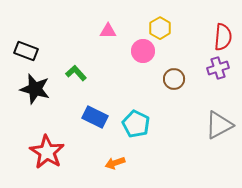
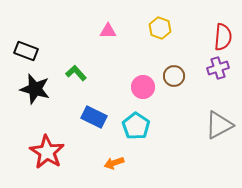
yellow hexagon: rotated 10 degrees counterclockwise
pink circle: moved 36 px down
brown circle: moved 3 px up
blue rectangle: moved 1 px left
cyan pentagon: moved 2 px down; rotated 8 degrees clockwise
orange arrow: moved 1 px left
